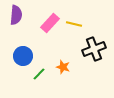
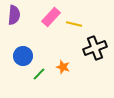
purple semicircle: moved 2 px left
pink rectangle: moved 1 px right, 6 px up
black cross: moved 1 px right, 1 px up
